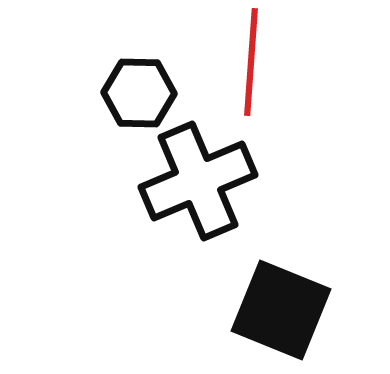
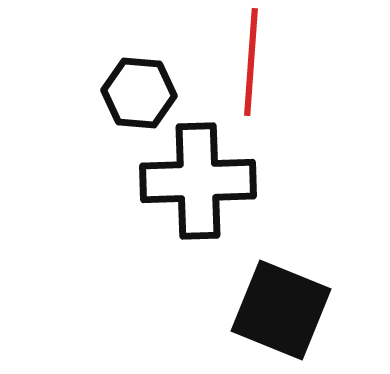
black hexagon: rotated 4 degrees clockwise
black cross: rotated 21 degrees clockwise
